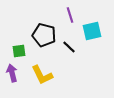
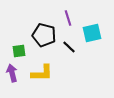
purple line: moved 2 px left, 3 px down
cyan square: moved 2 px down
yellow L-shape: moved 2 px up; rotated 65 degrees counterclockwise
